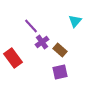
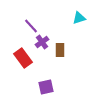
cyan triangle: moved 4 px right, 3 px up; rotated 32 degrees clockwise
brown rectangle: rotated 48 degrees clockwise
red rectangle: moved 10 px right
purple square: moved 14 px left, 15 px down
